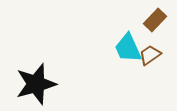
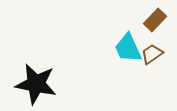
brown trapezoid: moved 2 px right, 1 px up
black star: rotated 27 degrees clockwise
